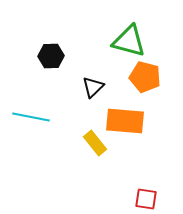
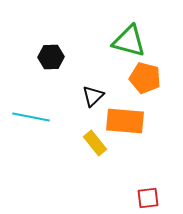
black hexagon: moved 1 px down
orange pentagon: moved 1 px down
black triangle: moved 9 px down
red square: moved 2 px right, 1 px up; rotated 15 degrees counterclockwise
